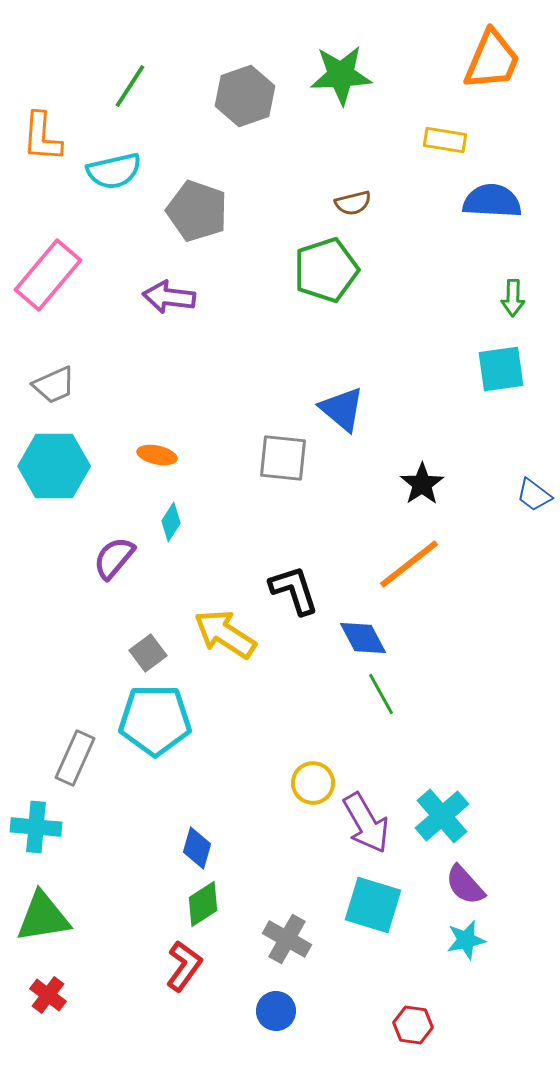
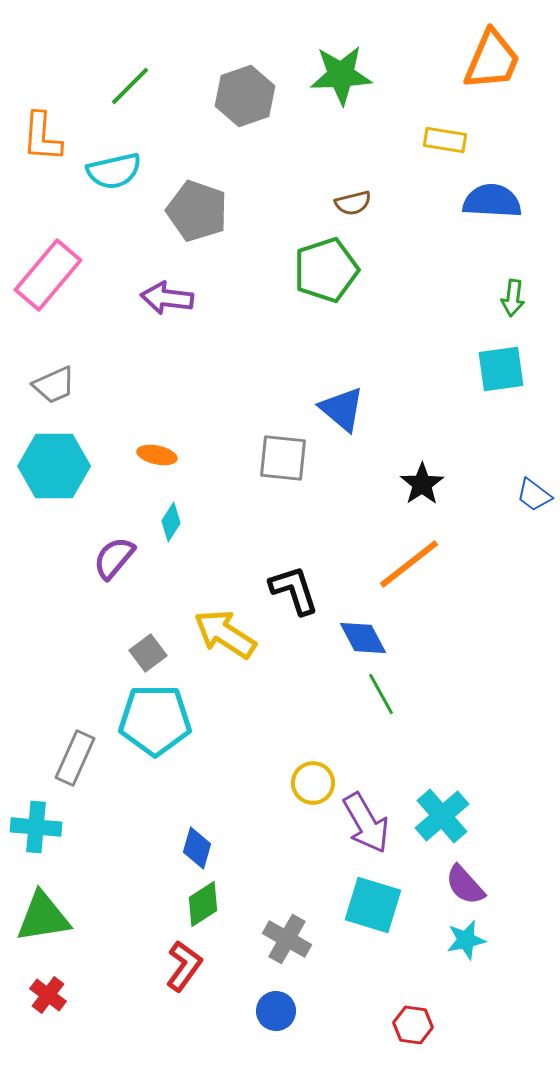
green line at (130, 86): rotated 12 degrees clockwise
purple arrow at (169, 297): moved 2 px left, 1 px down
green arrow at (513, 298): rotated 6 degrees clockwise
